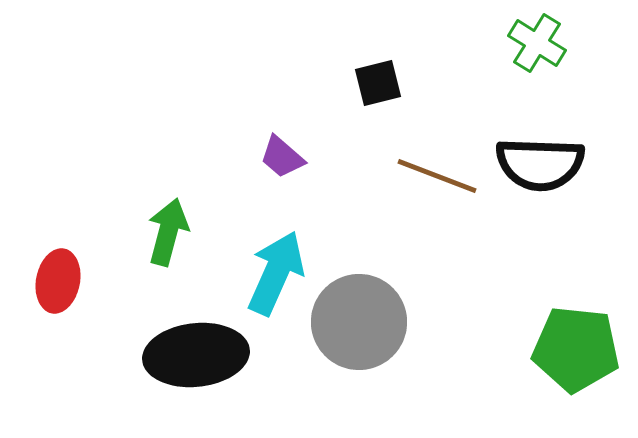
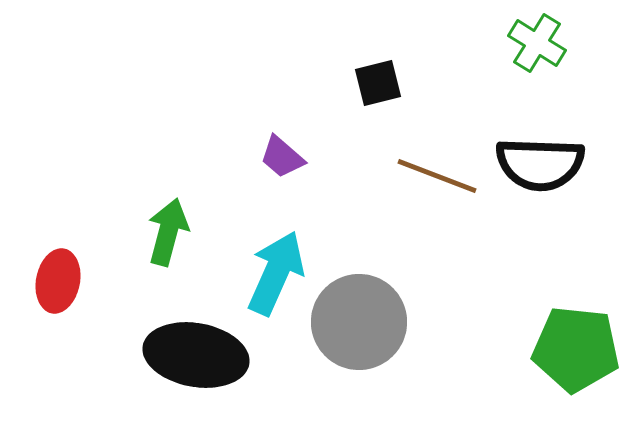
black ellipse: rotated 16 degrees clockwise
